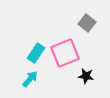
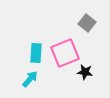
cyan rectangle: rotated 30 degrees counterclockwise
black star: moved 1 px left, 4 px up
